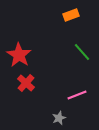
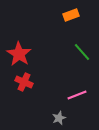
red star: moved 1 px up
red cross: moved 2 px left, 1 px up; rotated 18 degrees counterclockwise
